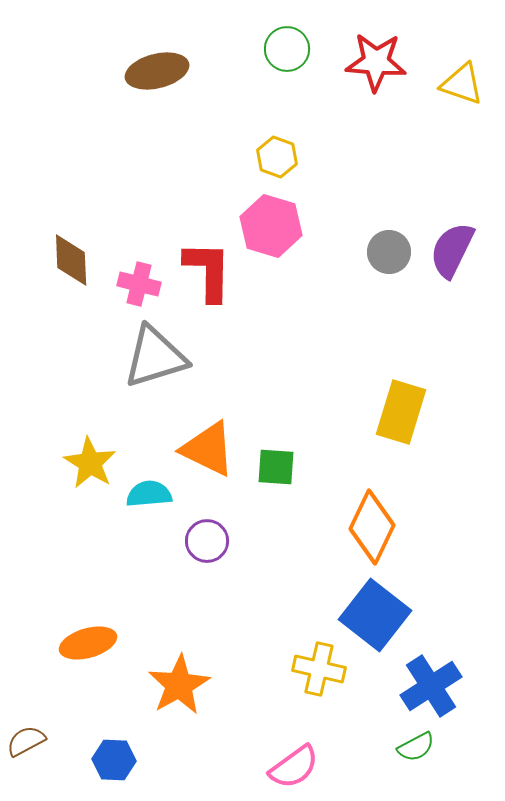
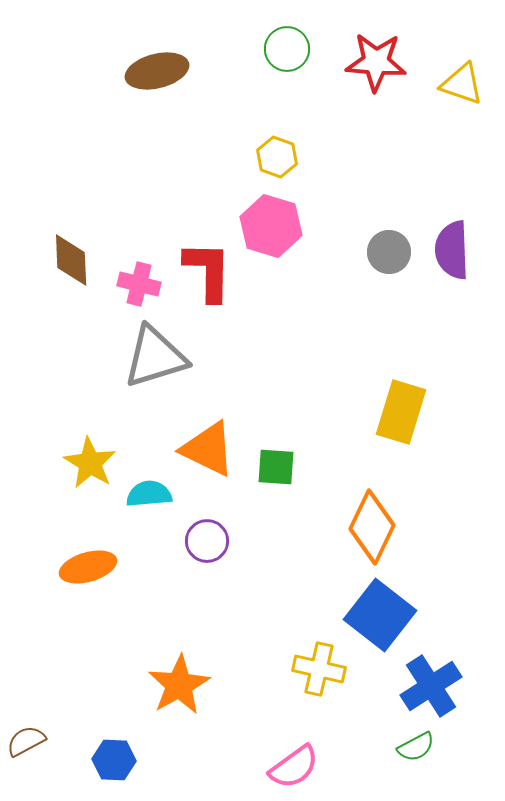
purple semicircle: rotated 28 degrees counterclockwise
blue square: moved 5 px right
orange ellipse: moved 76 px up
